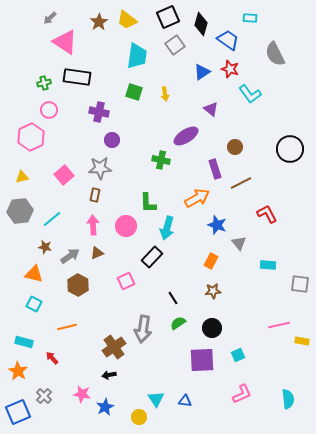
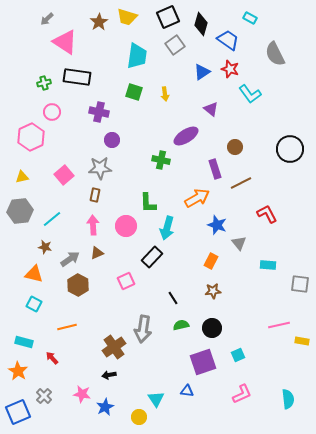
gray arrow at (50, 18): moved 3 px left, 1 px down
cyan rectangle at (250, 18): rotated 24 degrees clockwise
yellow trapezoid at (127, 20): moved 3 px up; rotated 20 degrees counterclockwise
pink circle at (49, 110): moved 3 px right, 2 px down
gray arrow at (70, 256): moved 3 px down
green semicircle at (178, 323): moved 3 px right, 2 px down; rotated 21 degrees clockwise
purple square at (202, 360): moved 1 px right, 2 px down; rotated 16 degrees counterclockwise
blue triangle at (185, 401): moved 2 px right, 10 px up
